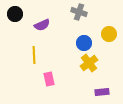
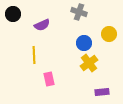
black circle: moved 2 px left
